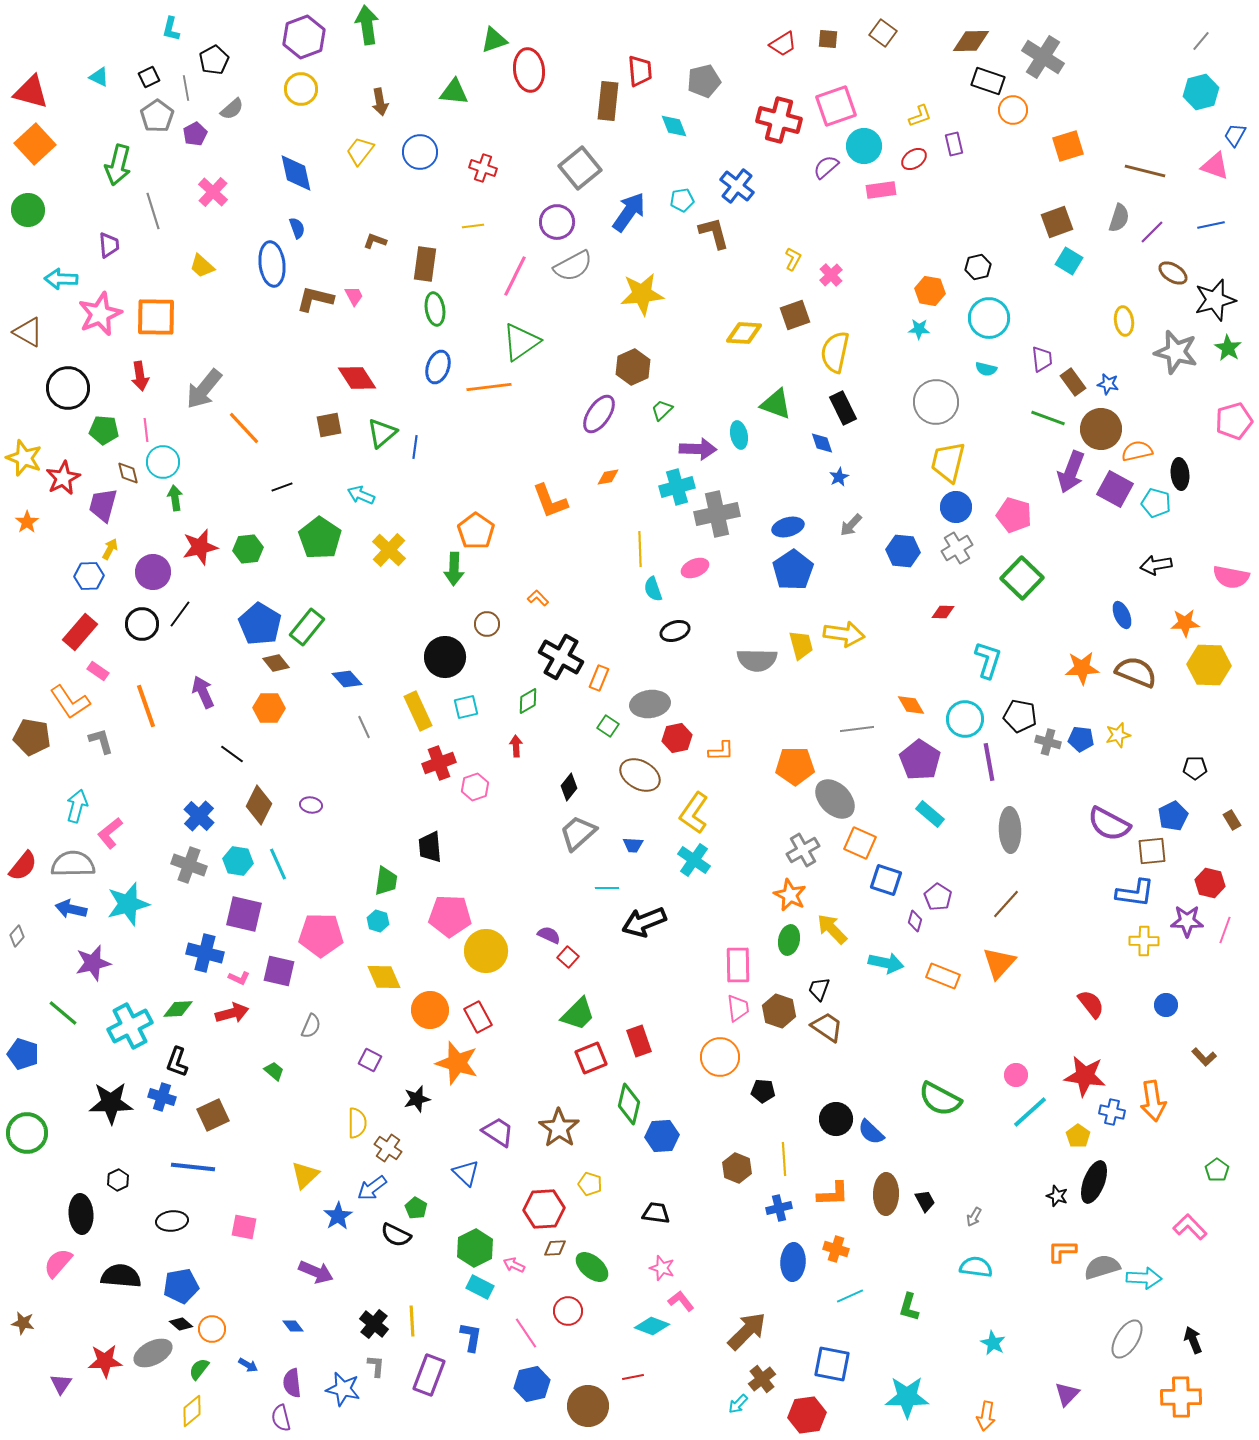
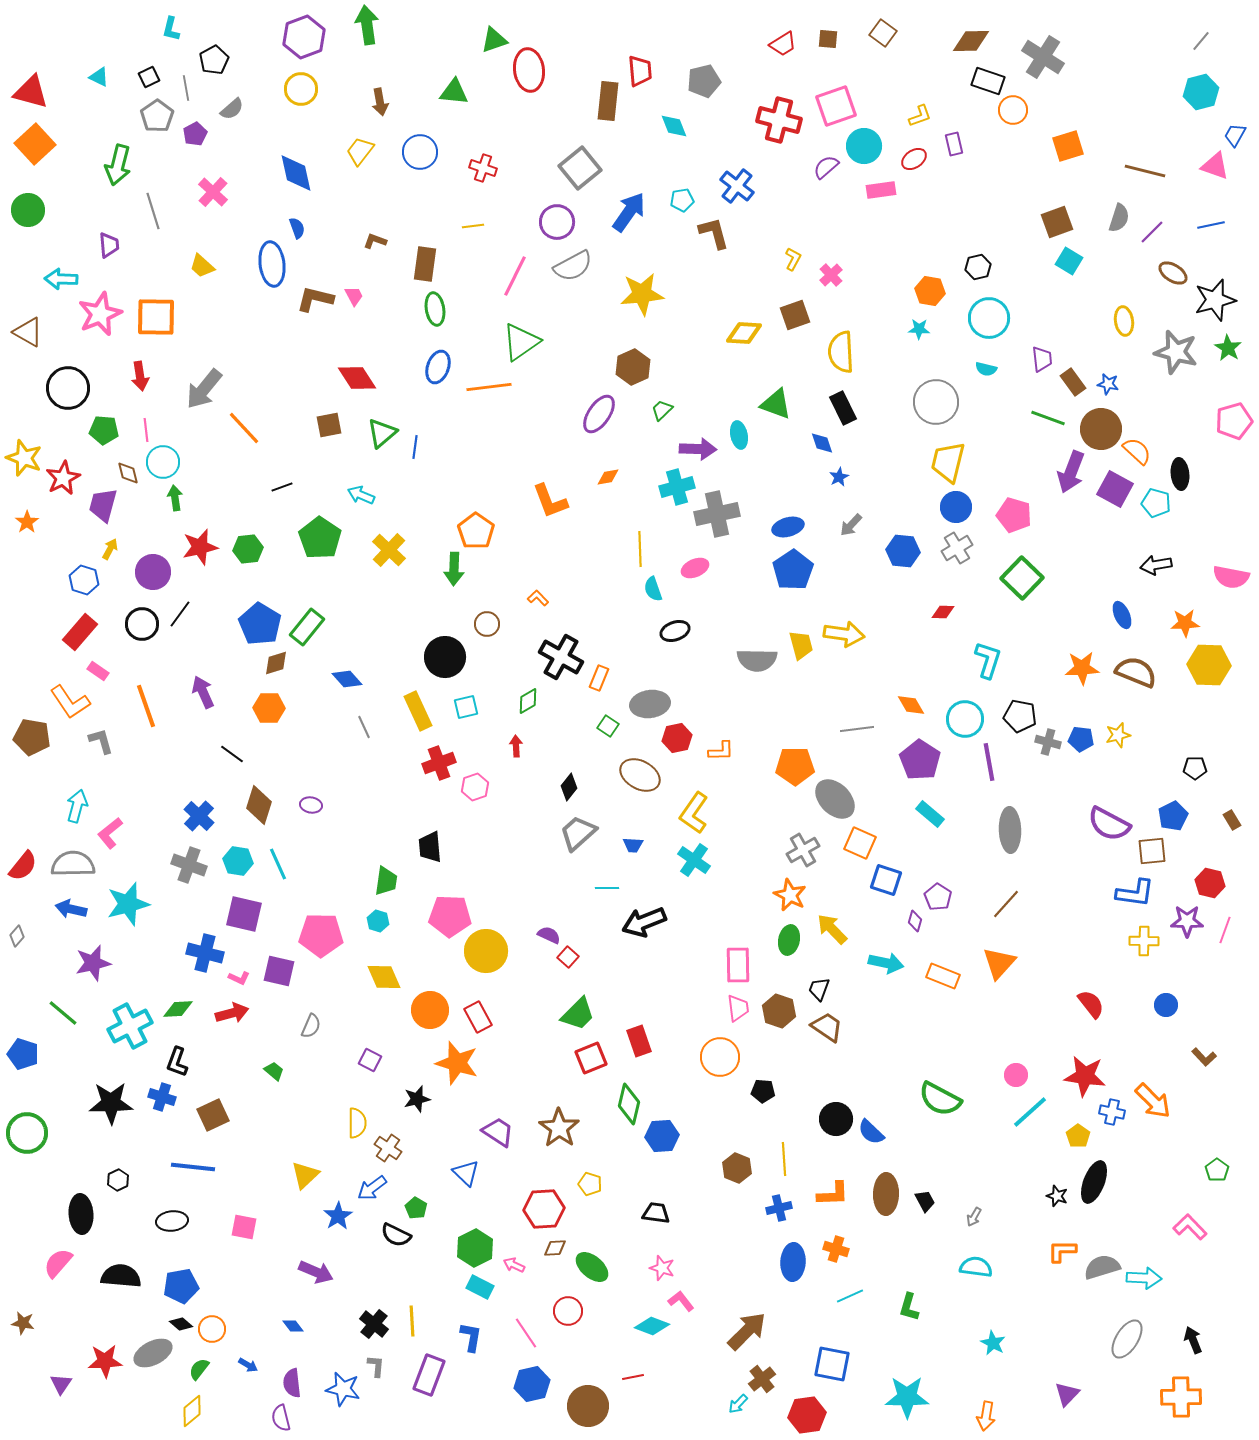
yellow semicircle at (835, 352): moved 6 px right; rotated 15 degrees counterclockwise
orange semicircle at (1137, 451): rotated 56 degrees clockwise
blue hexagon at (89, 576): moved 5 px left, 4 px down; rotated 20 degrees clockwise
brown diamond at (276, 663): rotated 68 degrees counterclockwise
brown diamond at (259, 805): rotated 9 degrees counterclockwise
orange arrow at (1153, 1101): rotated 36 degrees counterclockwise
